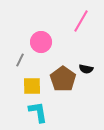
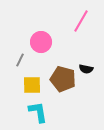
brown pentagon: rotated 20 degrees counterclockwise
yellow square: moved 1 px up
